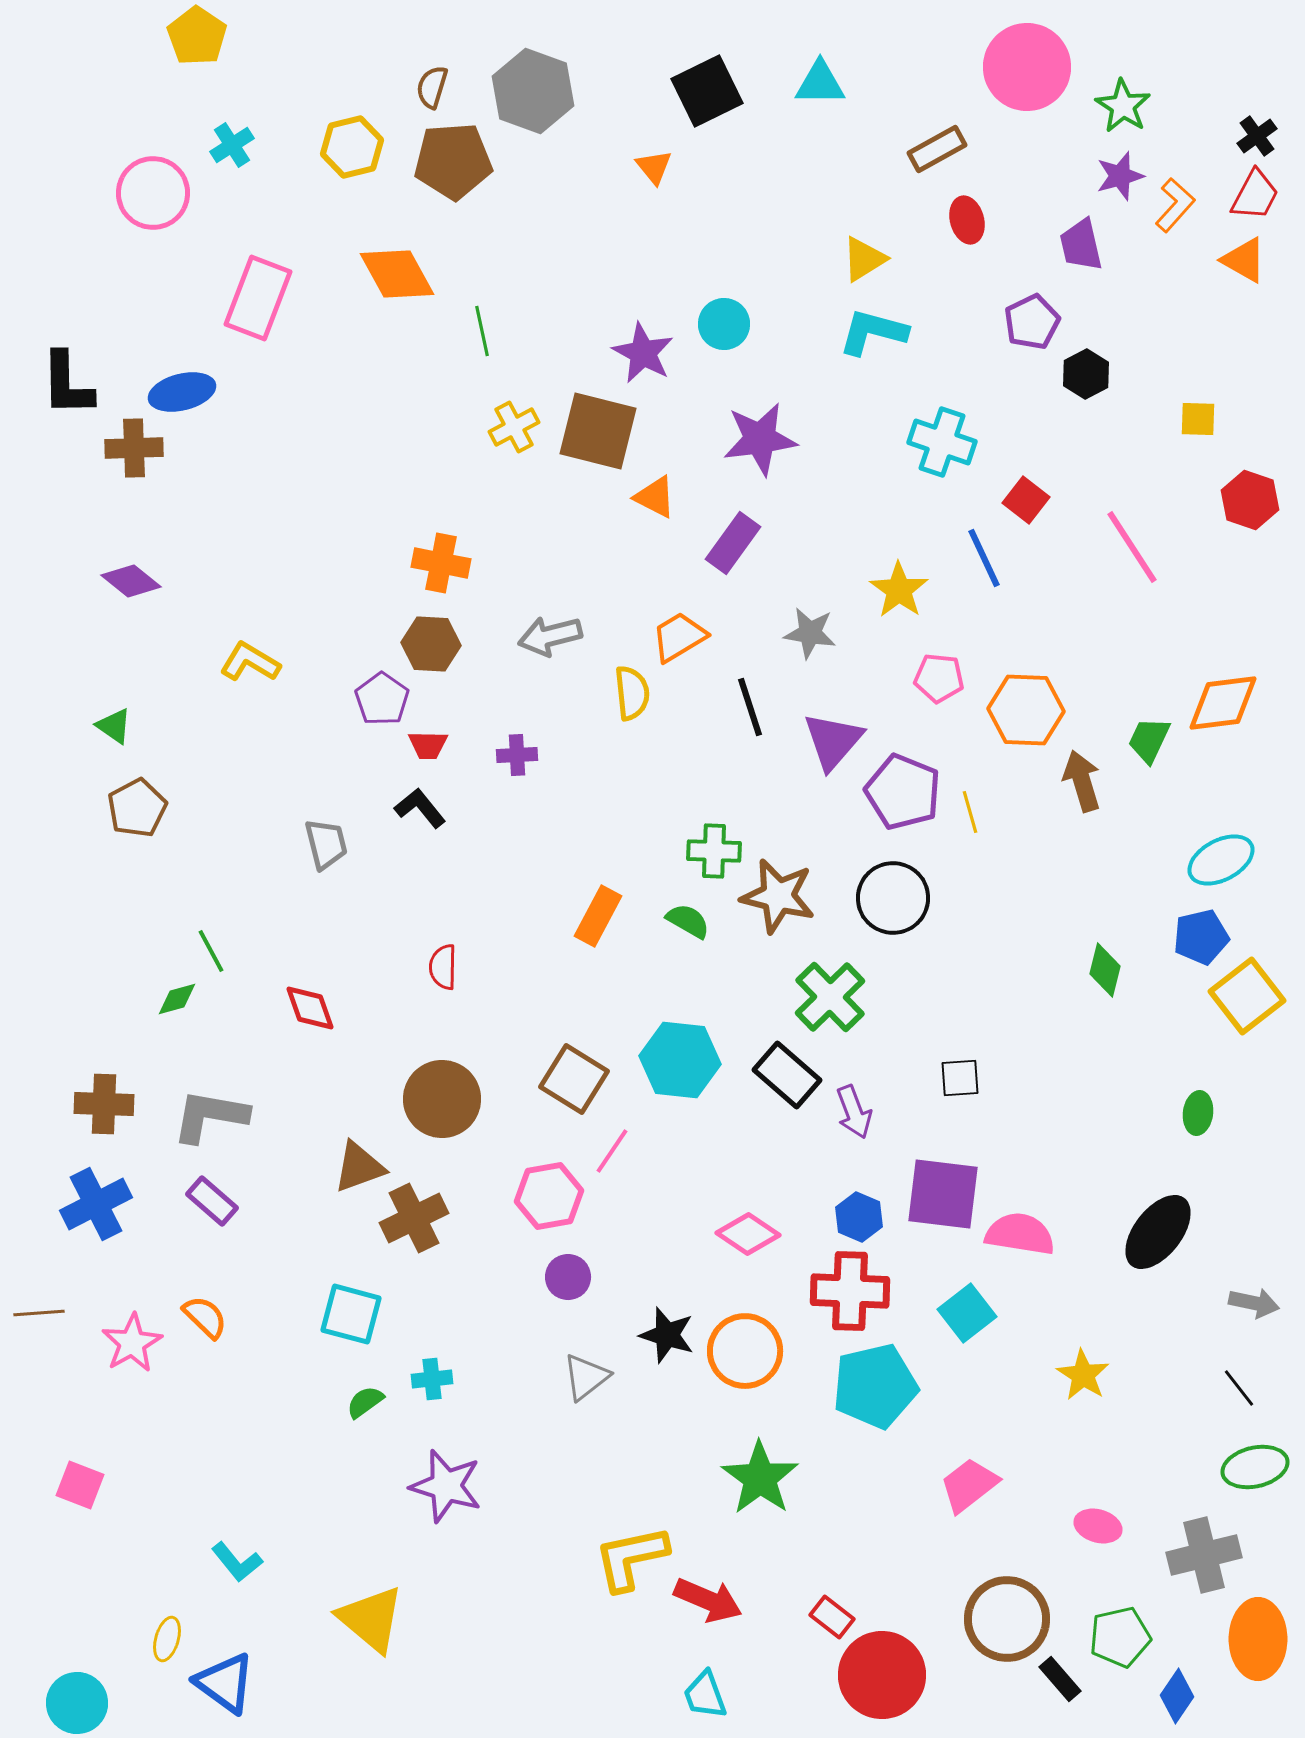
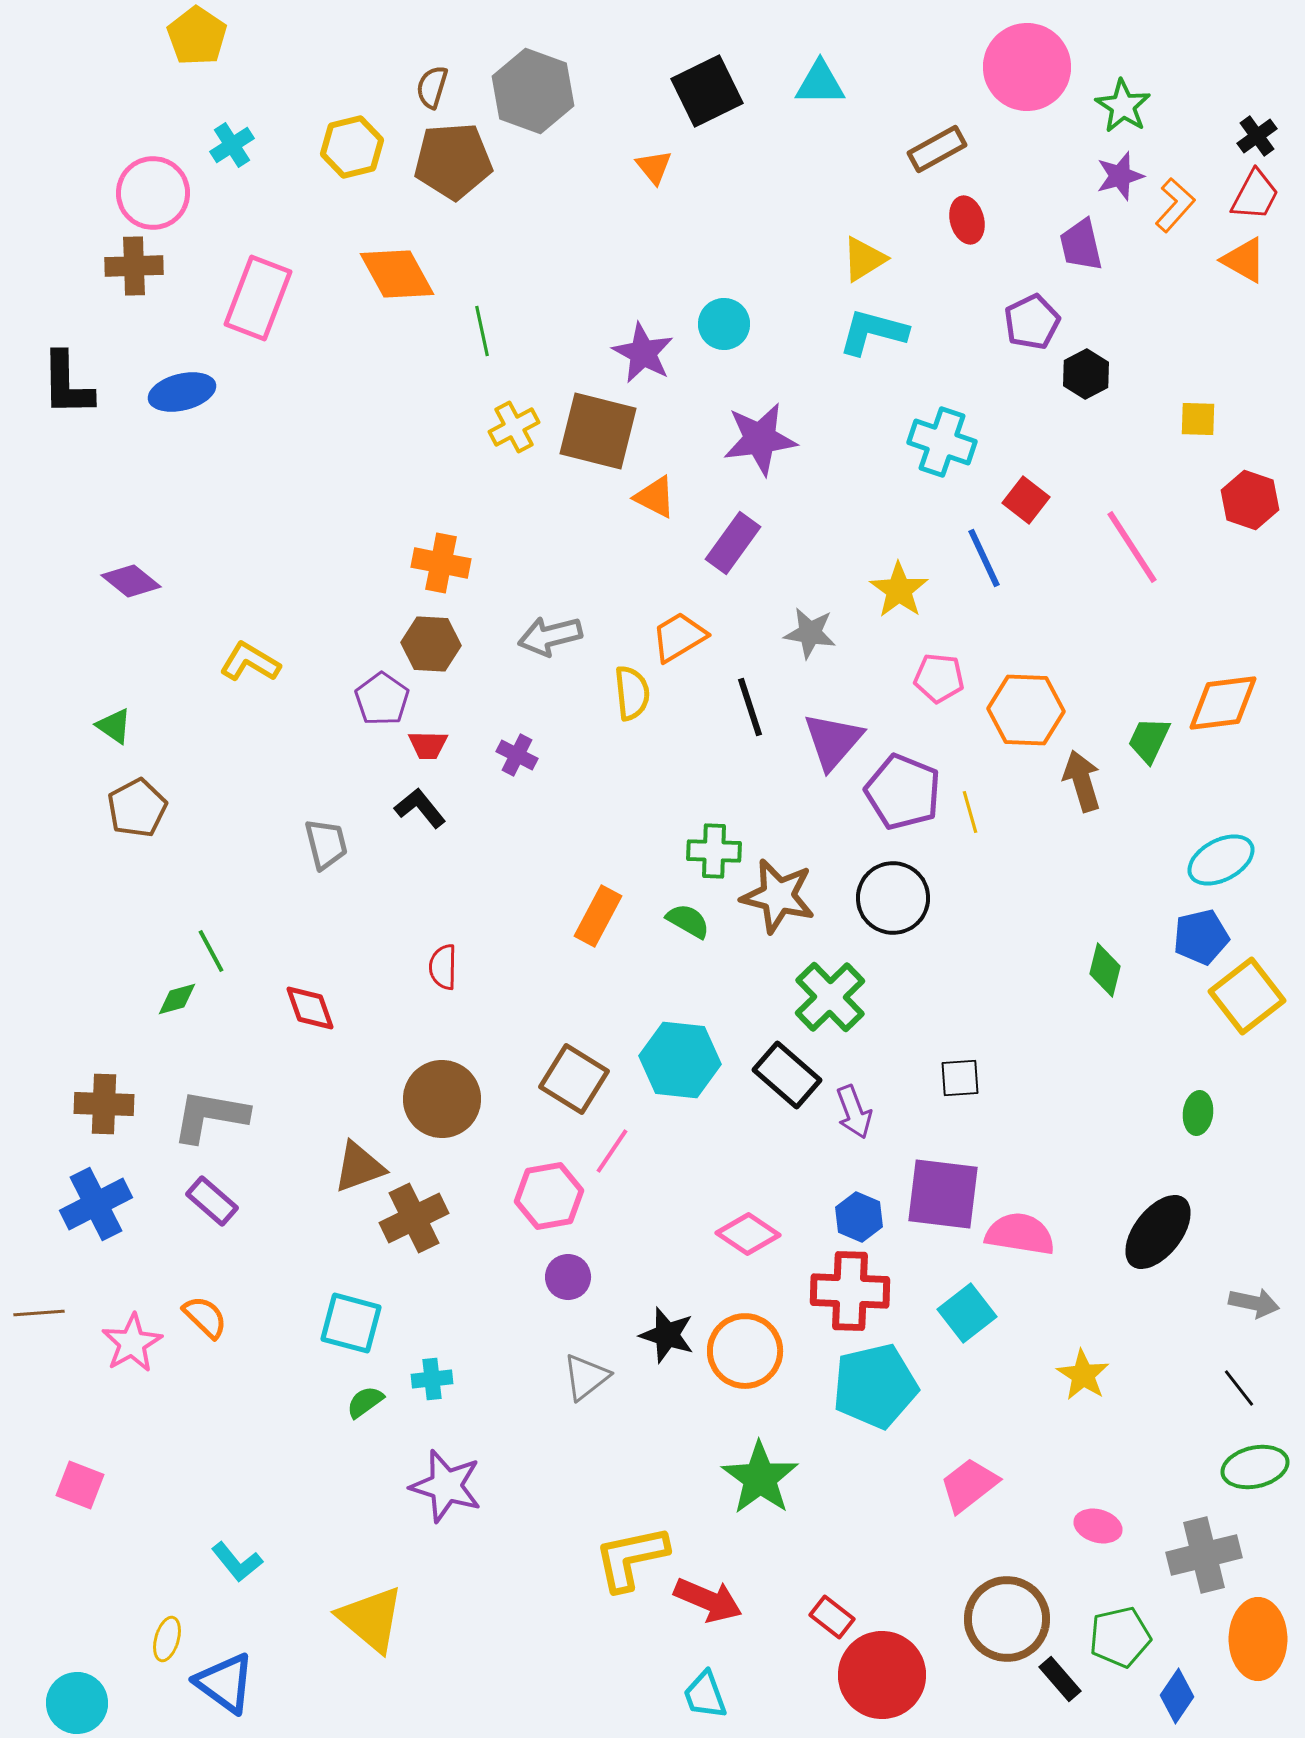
brown cross at (134, 448): moved 182 px up
purple cross at (517, 755): rotated 30 degrees clockwise
cyan square at (351, 1314): moved 9 px down
